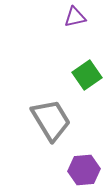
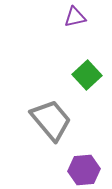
green square: rotated 8 degrees counterclockwise
gray trapezoid: rotated 9 degrees counterclockwise
